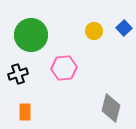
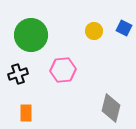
blue square: rotated 21 degrees counterclockwise
pink hexagon: moved 1 px left, 2 px down
orange rectangle: moved 1 px right, 1 px down
